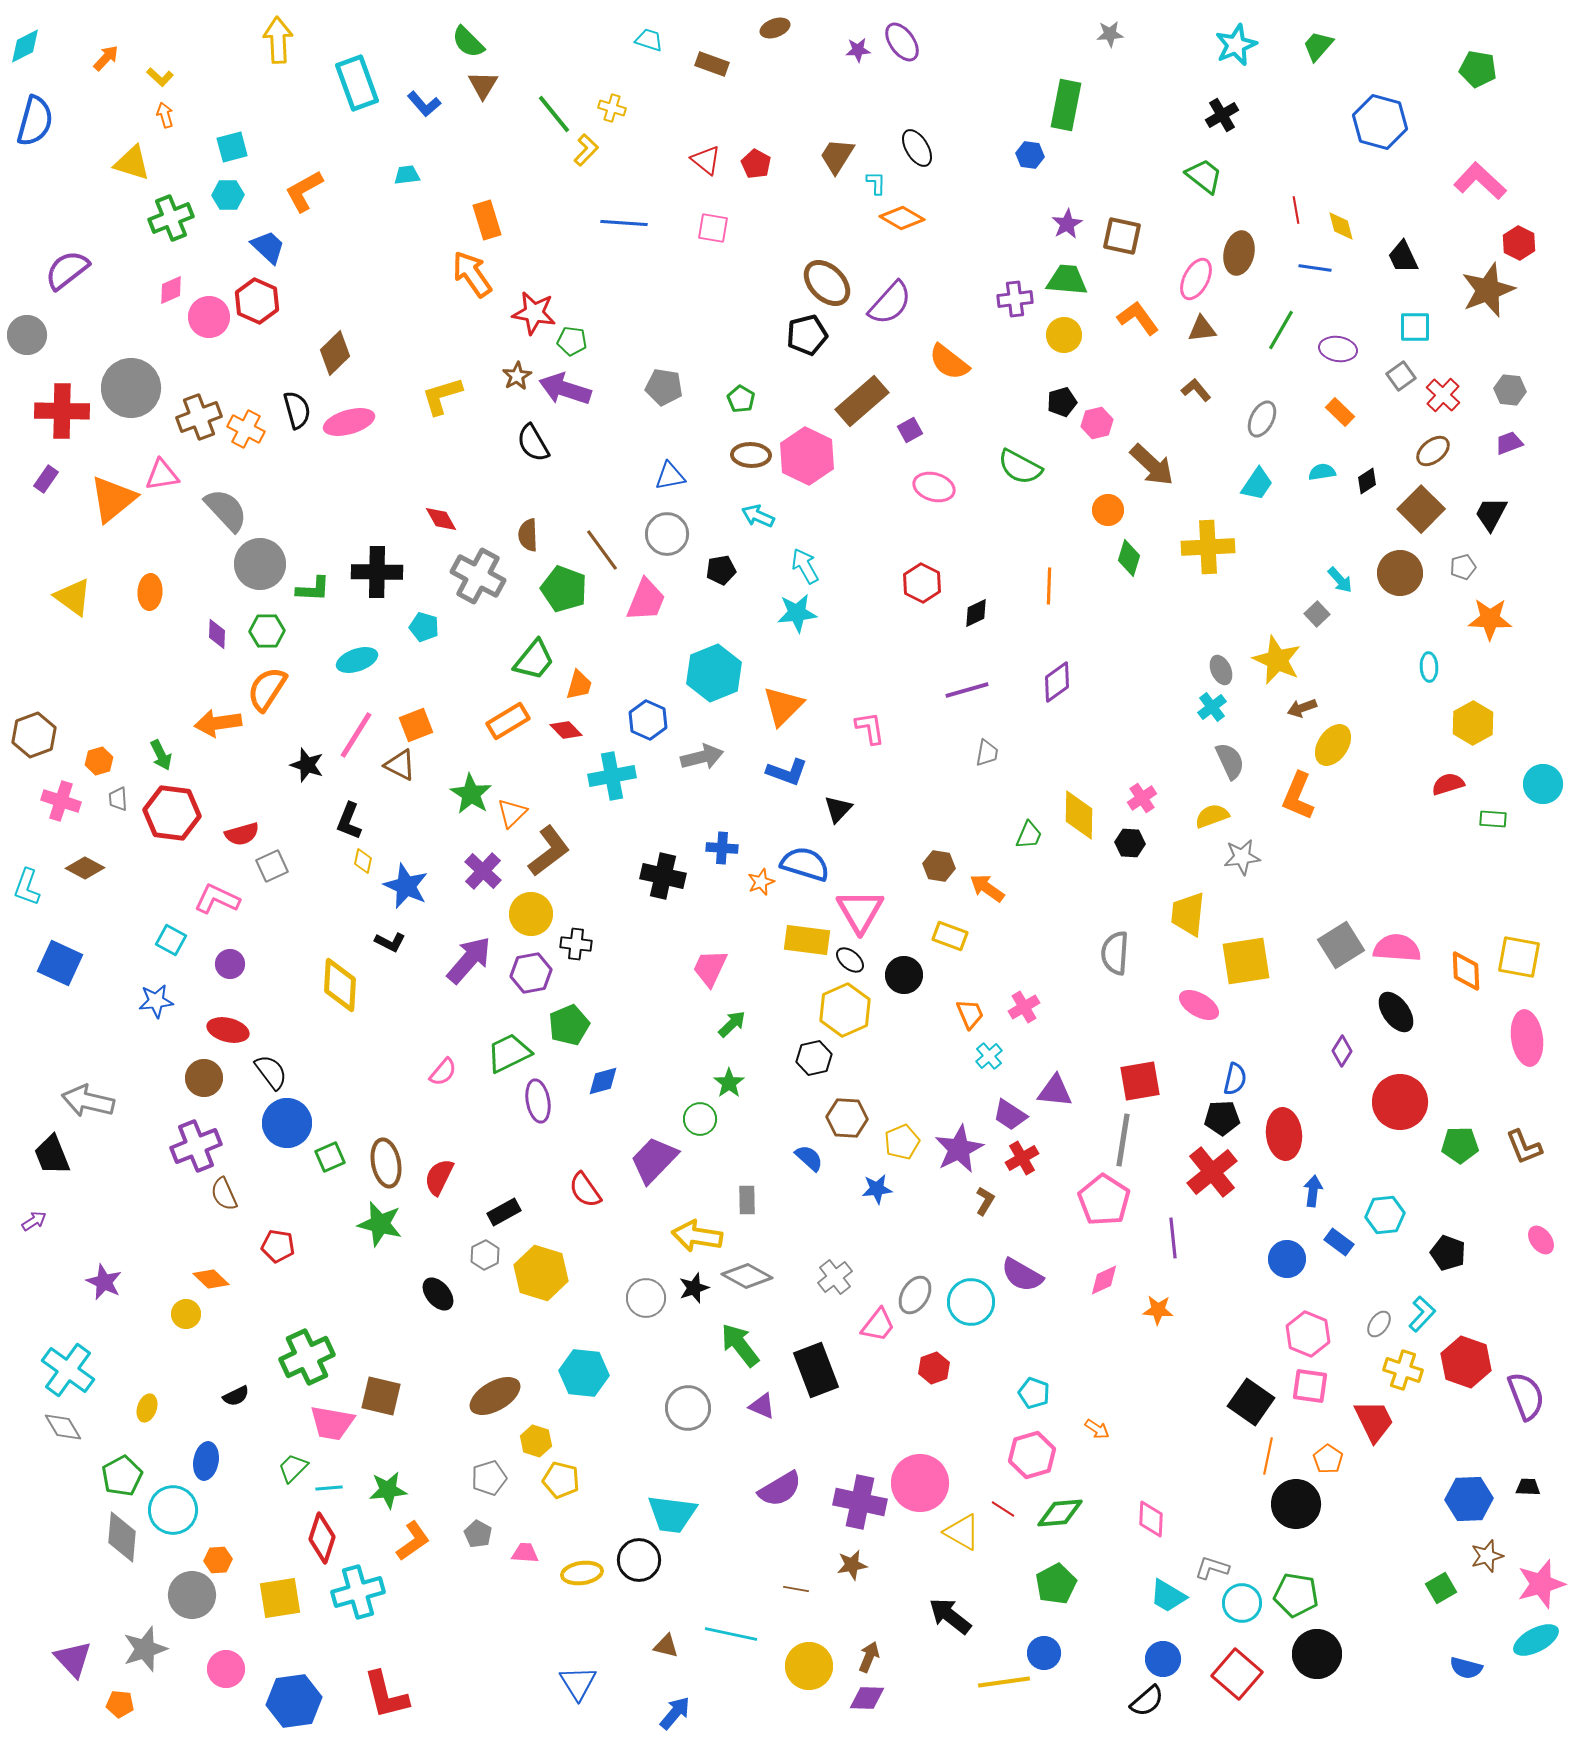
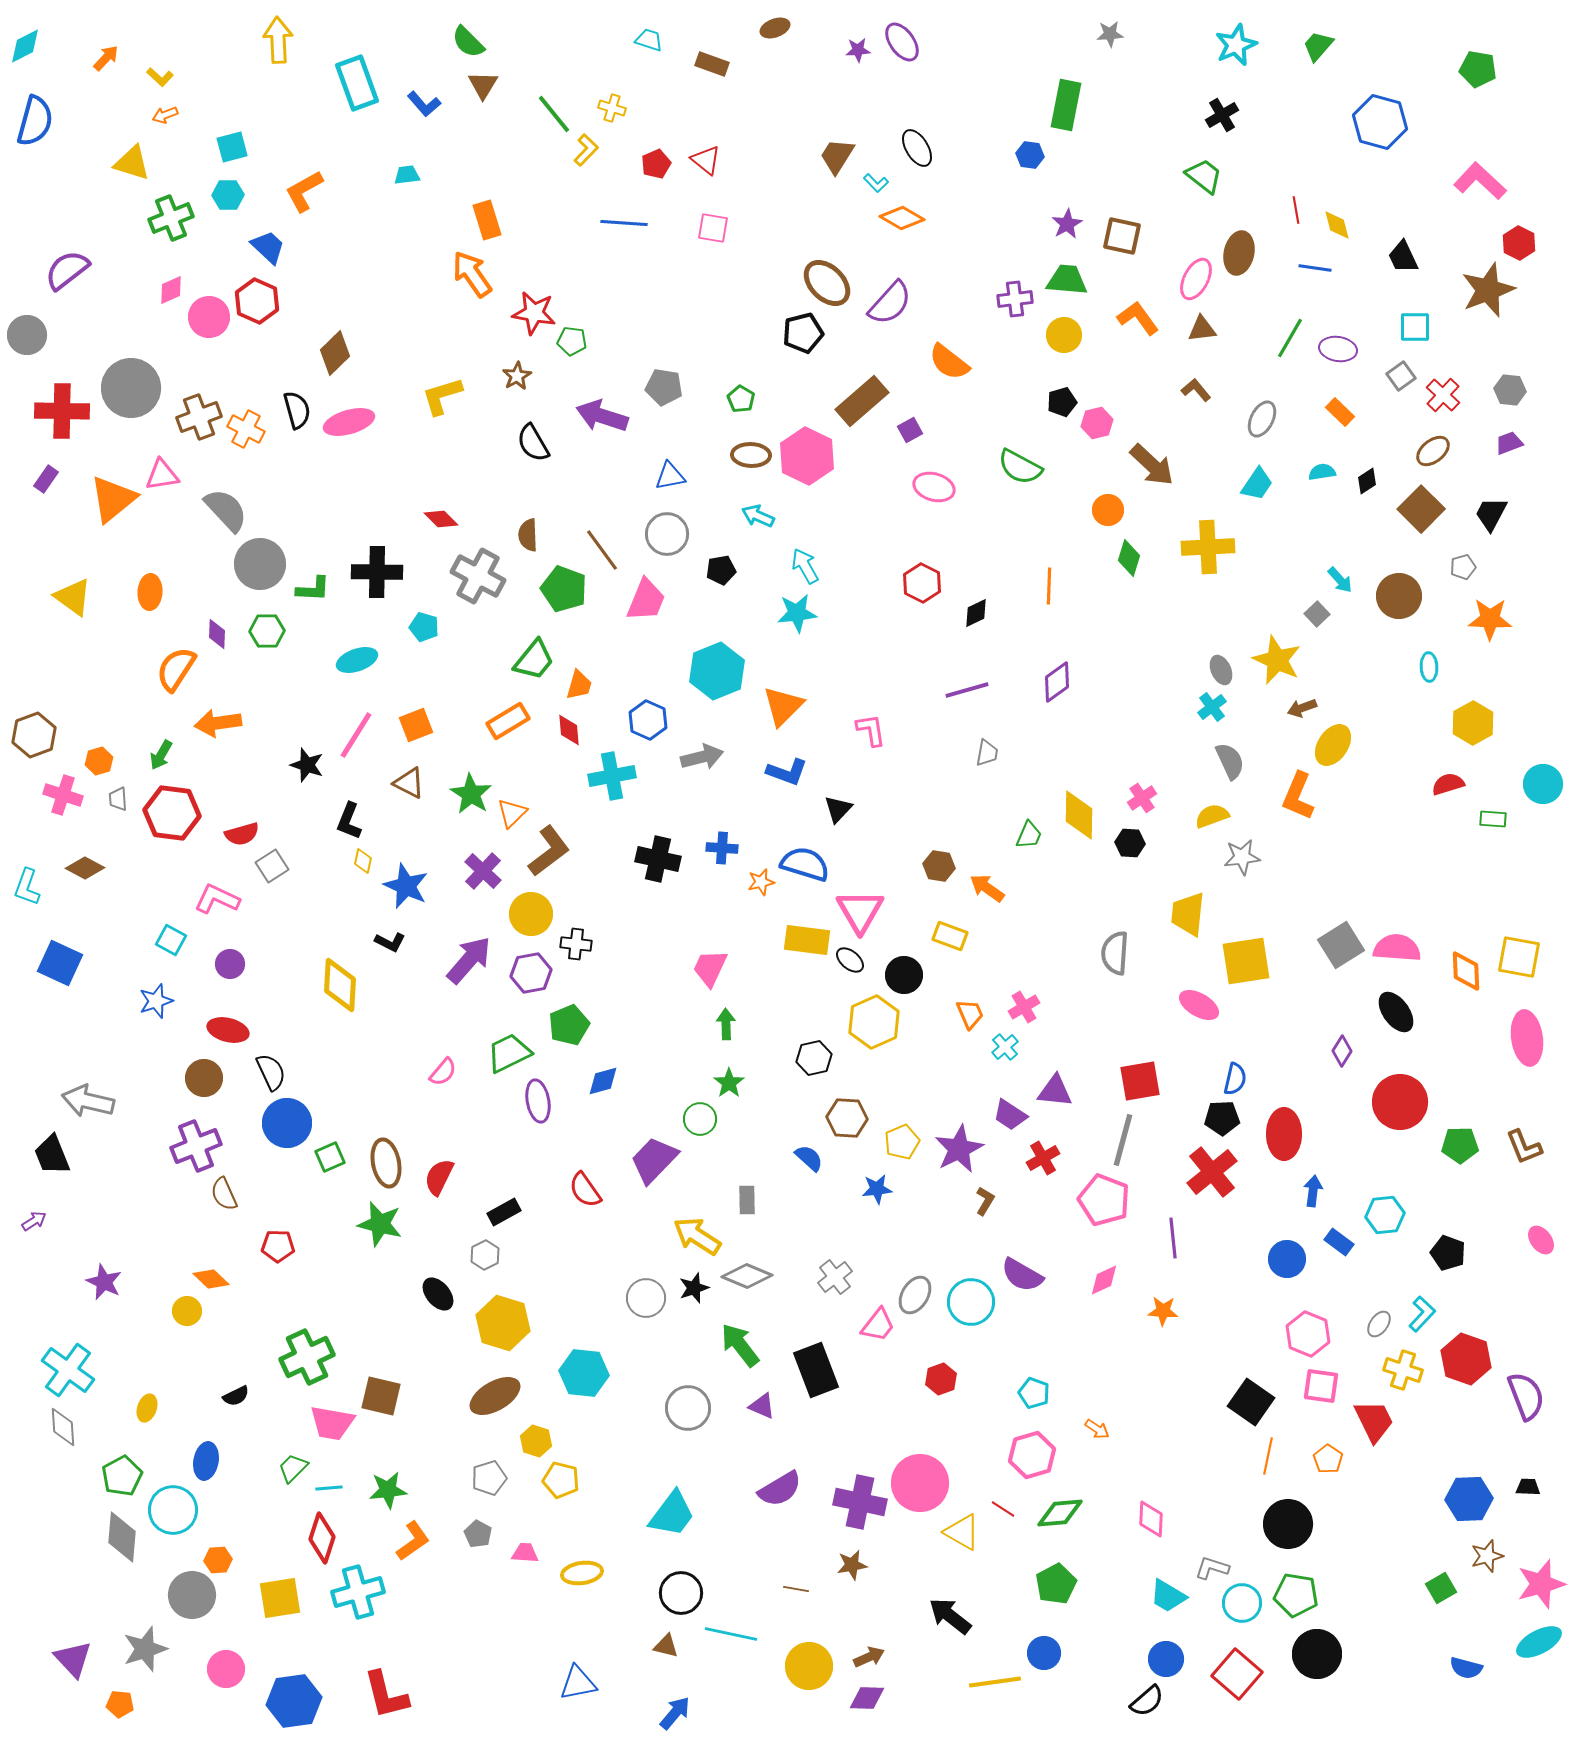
orange arrow at (165, 115): rotated 95 degrees counterclockwise
red pentagon at (756, 164): moved 100 px left; rotated 20 degrees clockwise
cyan L-shape at (876, 183): rotated 135 degrees clockwise
yellow diamond at (1341, 226): moved 4 px left, 1 px up
green line at (1281, 330): moved 9 px right, 8 px down
black pentagon at (807, 335): moved 4 px left, 2 px up
purple arrow at (565, 389): moved 37 px right, 27 px down
red diamond at (441, 519): rotated 16 degrees counterclockwise
brown circle at (1400, 573): moved 1 px left, 23 px down
cyan hexagon at (714, 673): moved 3 px right, 2 px up
orange semicircle at (267, 689): moved 91 px left, 20 px up
pink L-shape at (870, 728): moved 1 px right, 2 px down
red diamond at (566, 730): moved 3 px right; rotated 40 degrees clockwise
green arrow at (161, 755): rotated 56 degrees clockwise
brown triangle at (400, 765): moved 9 px right, 18 px down
pink cross at (61, 801): moved 2 px right, 6 px up
gray square at (272, 866): rotated 8 degrees counterclockwise
black cross at (663, 876): moved 5 px left, 17 px up
orange star at (761, 882): rotated 8 degrees clockwise
blue star at (156, 1001): rotated 12 degrees counterclockwise
yellow hexagon at (845, 1010): moved 29 px right, 12 px down
green arrow at (732, 1024): moved 6 px left; rotated 48 degrees counterclockwise
cyan cross at (989, 1056): moved 16 px right, 9 px up
black semicircle at (271, 1072): rotated 12 degrees clockwise
red ellipse at (1284, 1134): rotated 6 degrees clockwise
gray line at (1123, 1140): rotated 6 degrees clockwise
red cross at (1022, 1158): moved 21 px right
pink pentagon at (1104, 1200): rotated 12 degrees counterclockwise
yellow arrow at (697, 1236): rotated 24 degrees clockwise
red pentagon at (278, 1246): rotated 8 degrees counterclockwise
yellow hexagon at (541, 1273): moved 38 px left, 50 px down
gray diamond at (747, 1276): rotated 6 degrees counterclockwise
orange star at (1158, 1310): moved 5 px right, 1 px down
yellow circle at (186, 1314): moved 1 px right, 3 px up
red hexagon at (1466, 1362): moved 3 px up
red hexagon at (934, 1368): moved 7 px right, 11 px down
pink square at (1310, 1386): moved 11 px right
gray diamond at (63, 1427): rotated 27 degrees clockwise
black circle at (1296, 1504): moved 8 px left, 20 px down
cyan trapezoid at (672, 1514): rotated 60 degrees counterclockwise
black circle at (639, 1560): moved 42 px right, 33 px down
cyan ellipse at (1536, 1640): moved 3 px right, 2 px down
brown arrow at (869, 1657): rotated 44 degrees clockwise
blue circle at (1163, 1659): moved 3 px right
yellow line at (1004, 1682): moved 9 px left
blue triangle at (578, 1683): rotated 51 degrees clockwise
